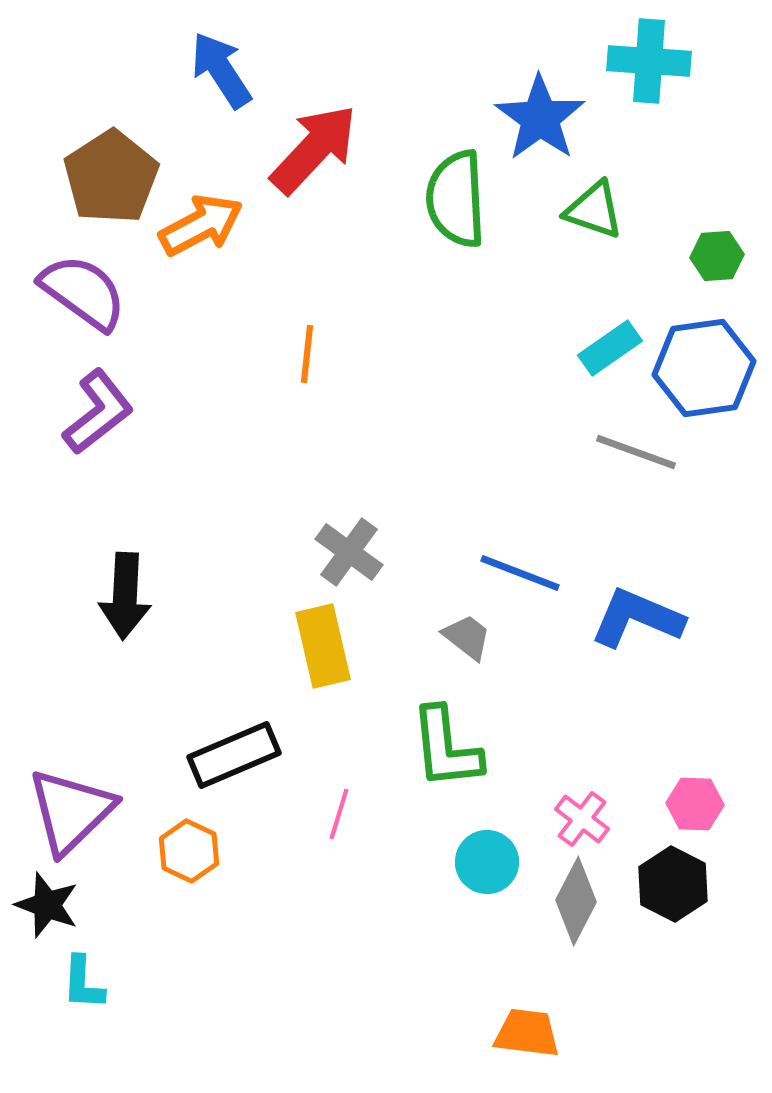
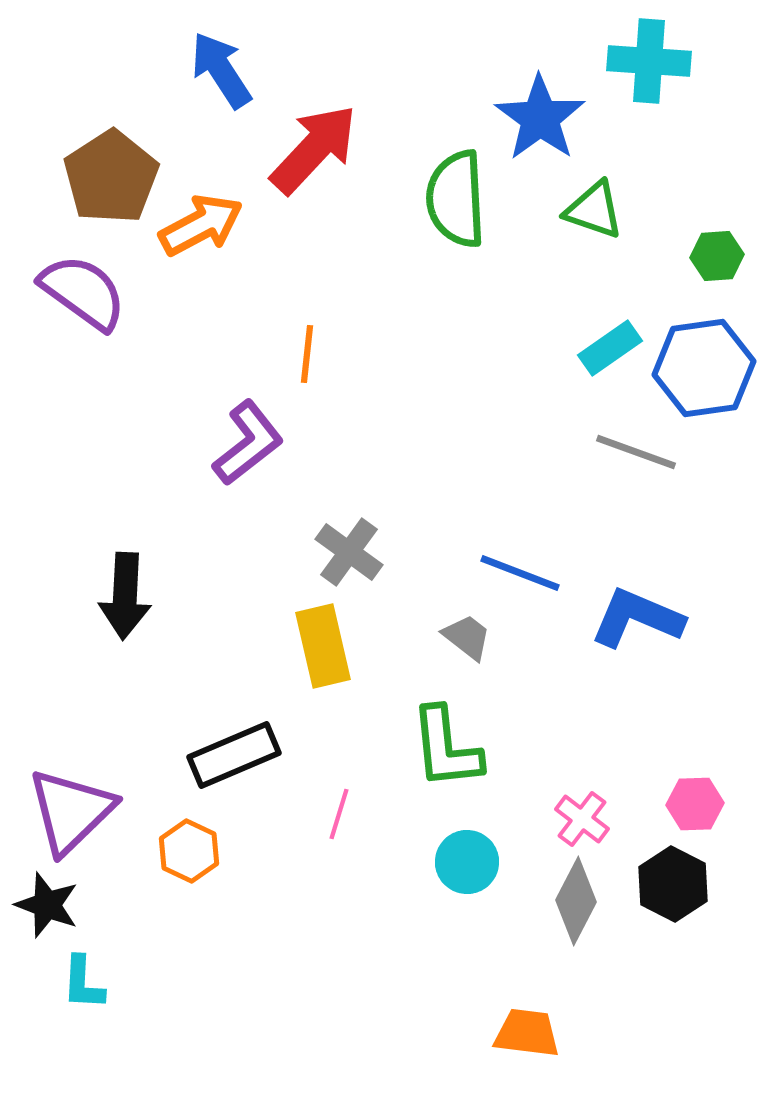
purple L-shape: moved 150 px right, 31 px down
pink hexagon: rotated 4 degrees counterclockwise
cyan circle: moved 20 px left
